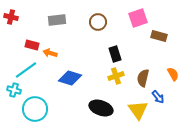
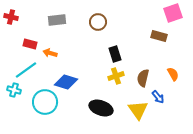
pink square: moved 35 px right, 5 px up
red rectangle: moved 2 px left, 1 px up
blue diamond: moved 4 px left, 4 px down
cyan circle: moved 10 px right, 7 px up
